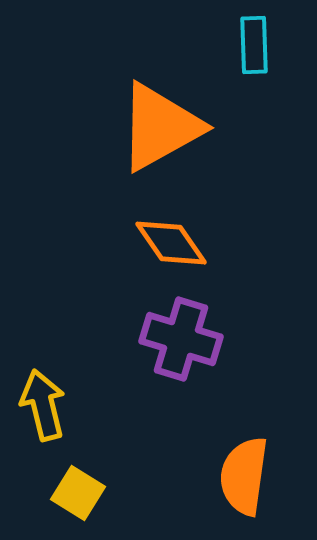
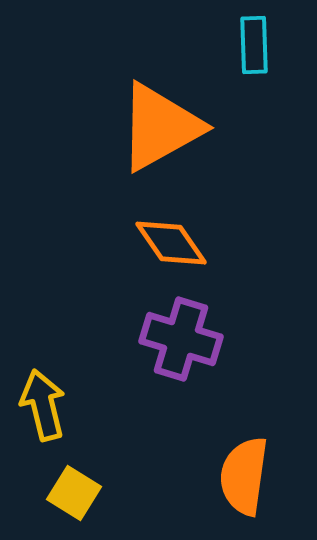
yellow square: moved 4 px left
